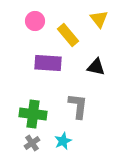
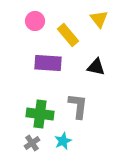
green cross: moved 7 px right
